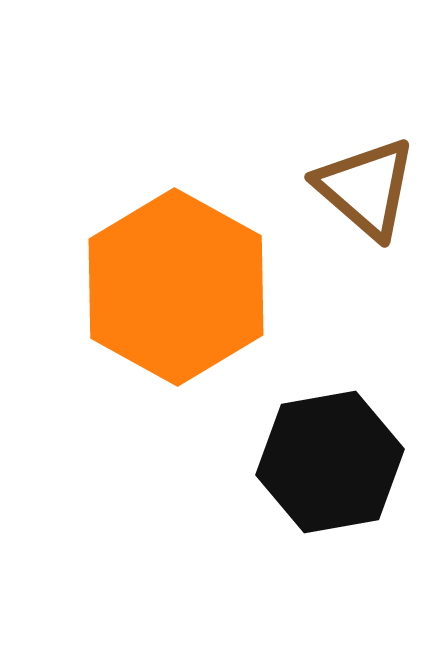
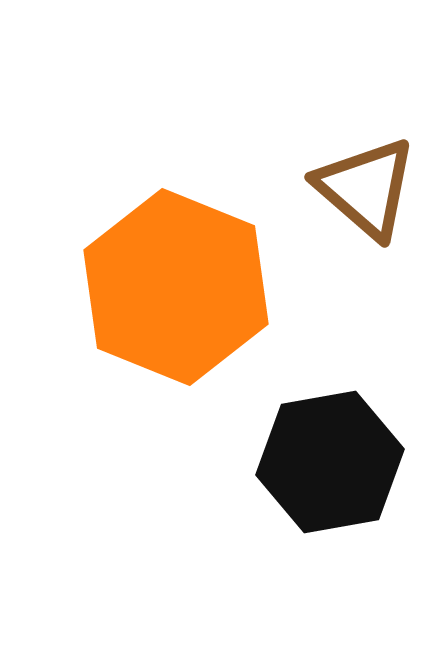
orange hexagon: rotated 7 degrees counterclockwise
